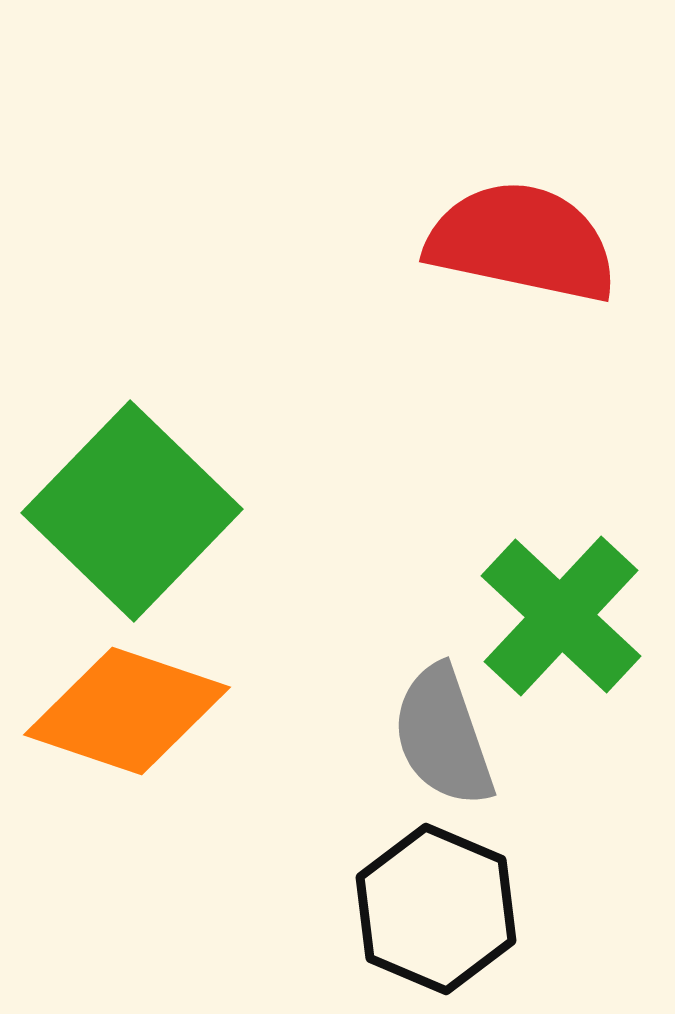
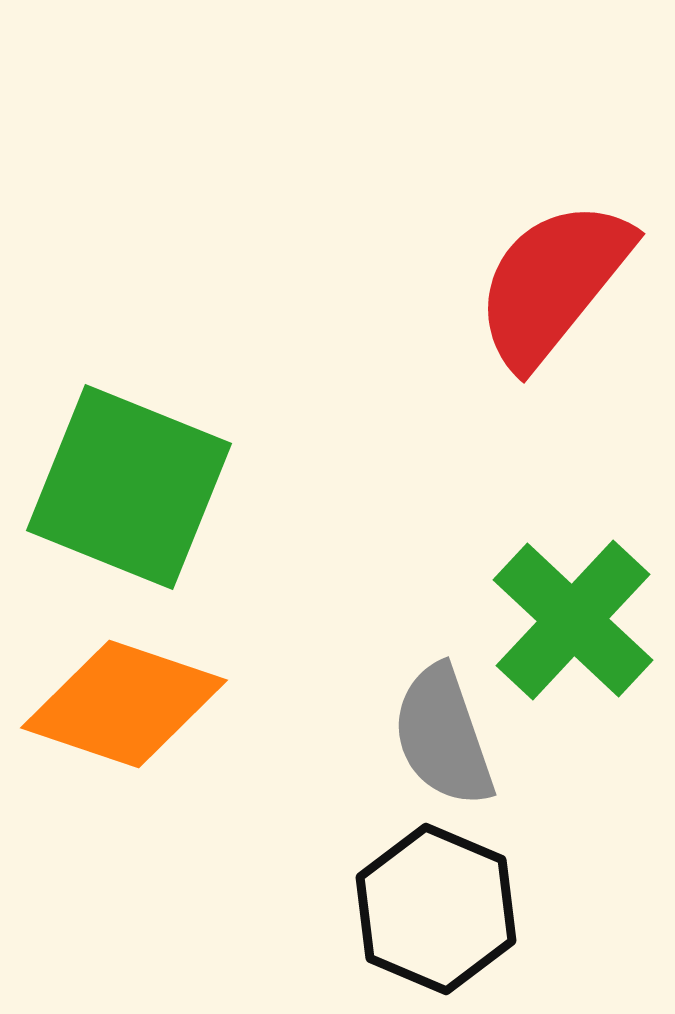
red semicircle: moved 31 px right, 41 px down; rotated 63 degrees counterclockwise
green square: moved 3 px left, 24 px up; rotated 22 degrees counterclockwise
green cross: moved 12 px right, 4 px down
orange diamond: moved 3 px left, 7 px up
